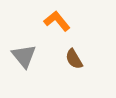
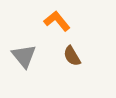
brown semicircle: moved 2 px left, 3 px up
